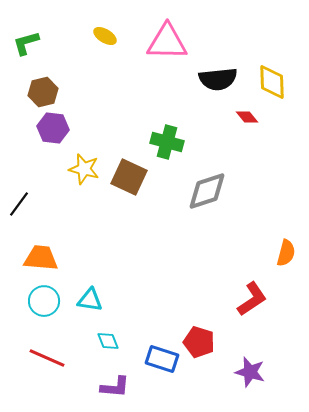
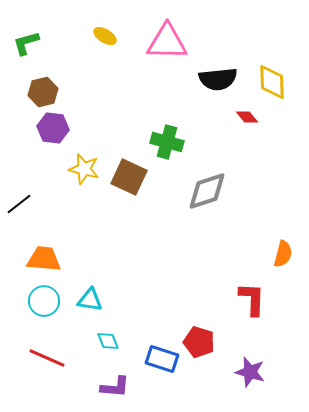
black line: rotated 16 degrees clockwise
orange semicircle: moved 3 px left, 1 px down
orange trapezoid: moved 3 px right, 1 px down
red L-shape: rotated 54 degrees counterclockwise
